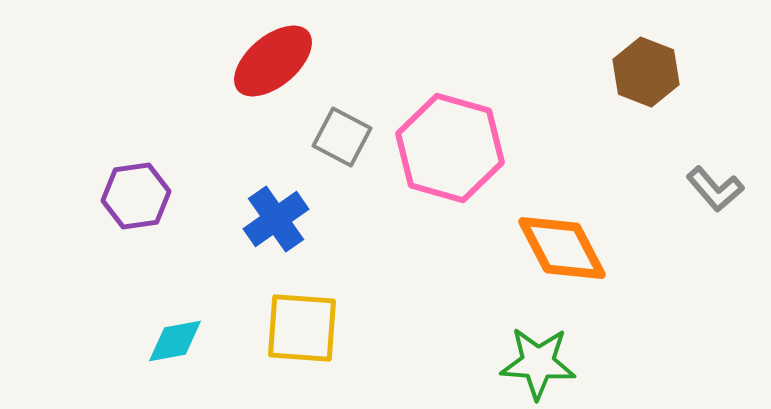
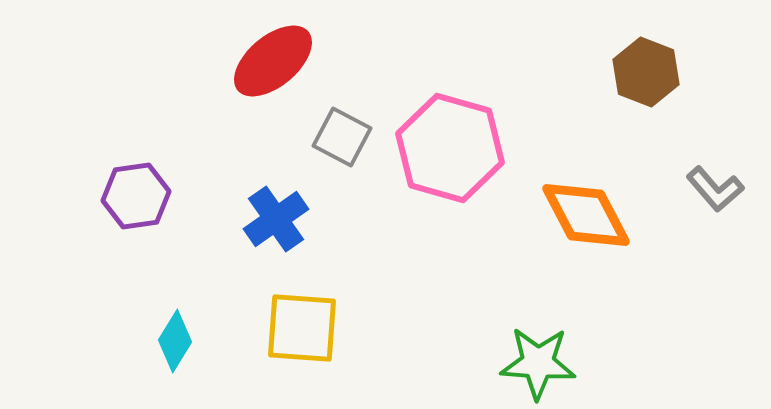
orange diamond: moved 24 px right, 33 px up
cyan diamond: rotated 48 degrees counterclockwise
